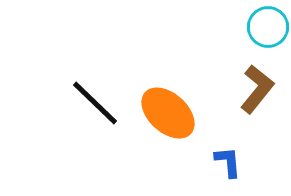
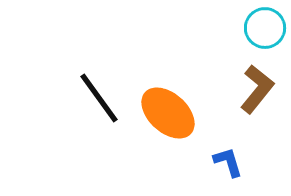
cyan circle: moved 3 px left, 1 px down
black line: moved 4 px right, 5 px up; rotated 10 degrees clockwise
blue L-shape: rotated 12 degrees counterclockwise
